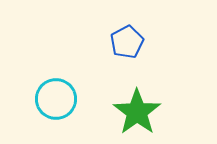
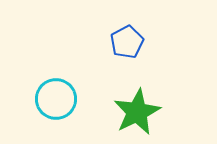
green star: rotated 9 degrees clockwise
